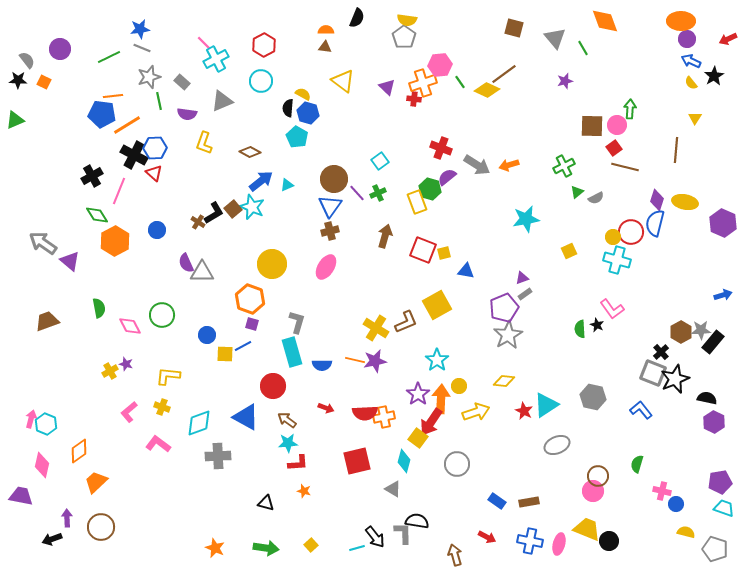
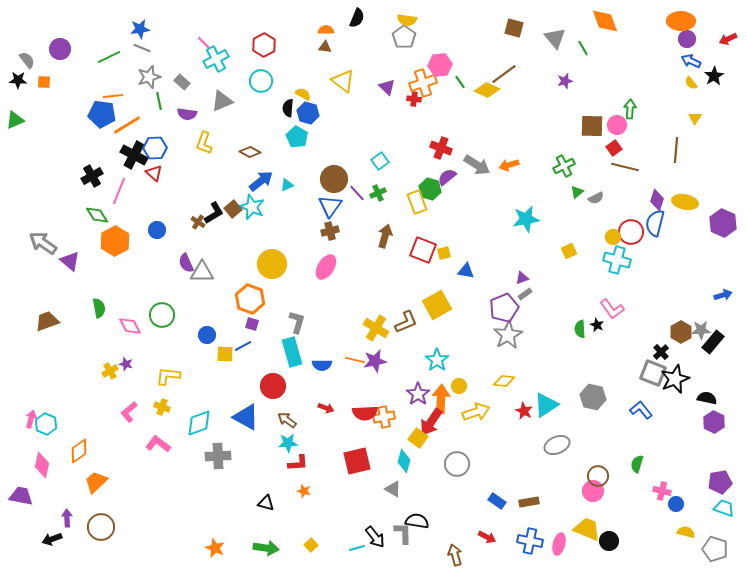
orange square at (44, 82): rotated 24 degrees counterclockwise
